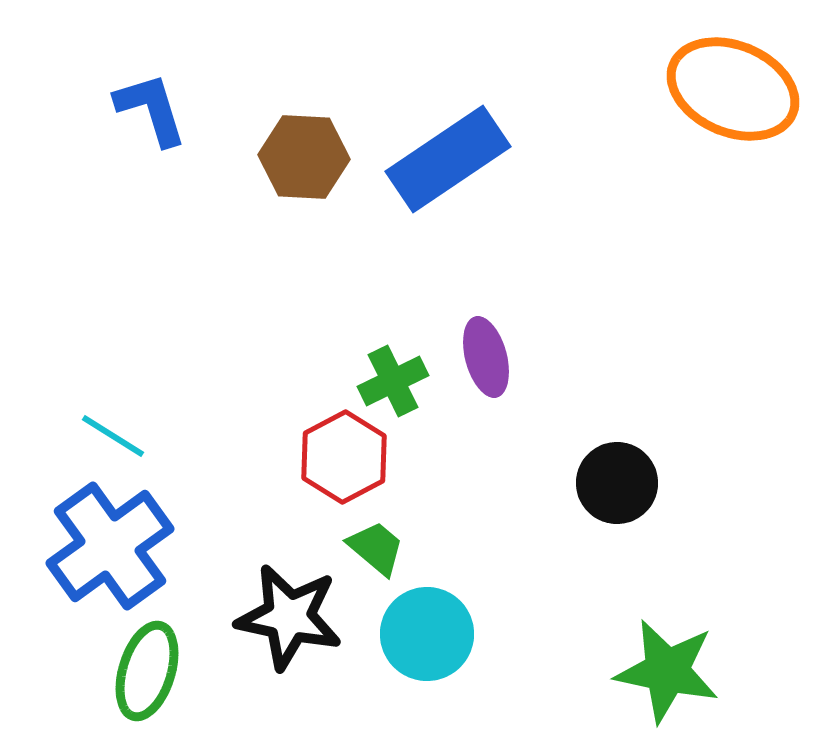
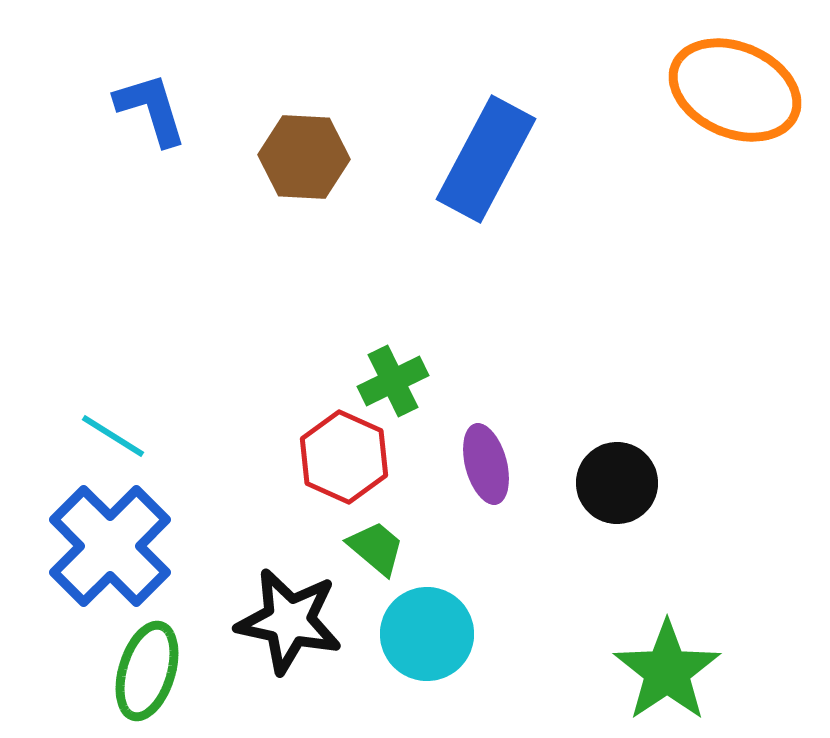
orange ellipse: moved 2 px right, 1 px down
blue rectangle: moved 38 px right; rotated 28 degrees counterclockwise
purple ellipse: moved 107 px down
red hexagon: rotated 8 degrees counterclockwise
blue cross: rotated 9 degrees counterclockwise
black star: moved 4 px down
green star: rotated 26 degrees clockwise
